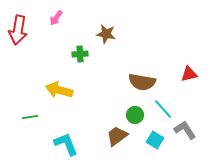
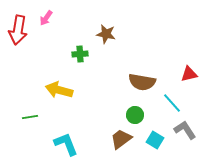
pink arrow: moved 10 px left
cyan line: moved 9 px right, 6 px up
brown trapezoid: moved 4 px right, 3 px down
